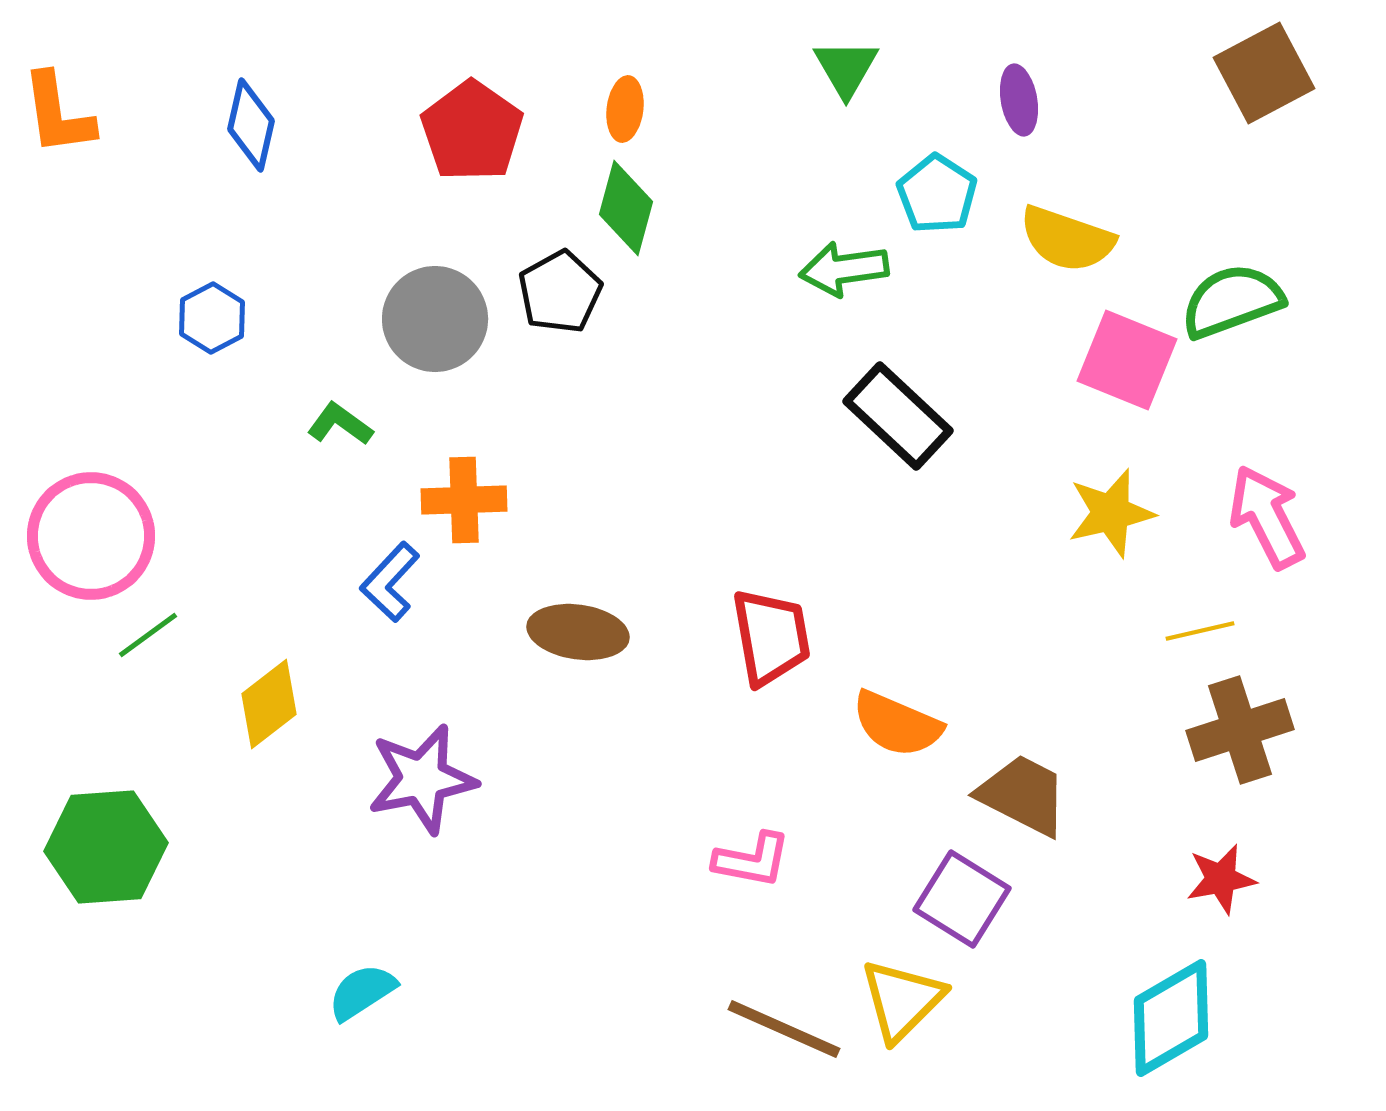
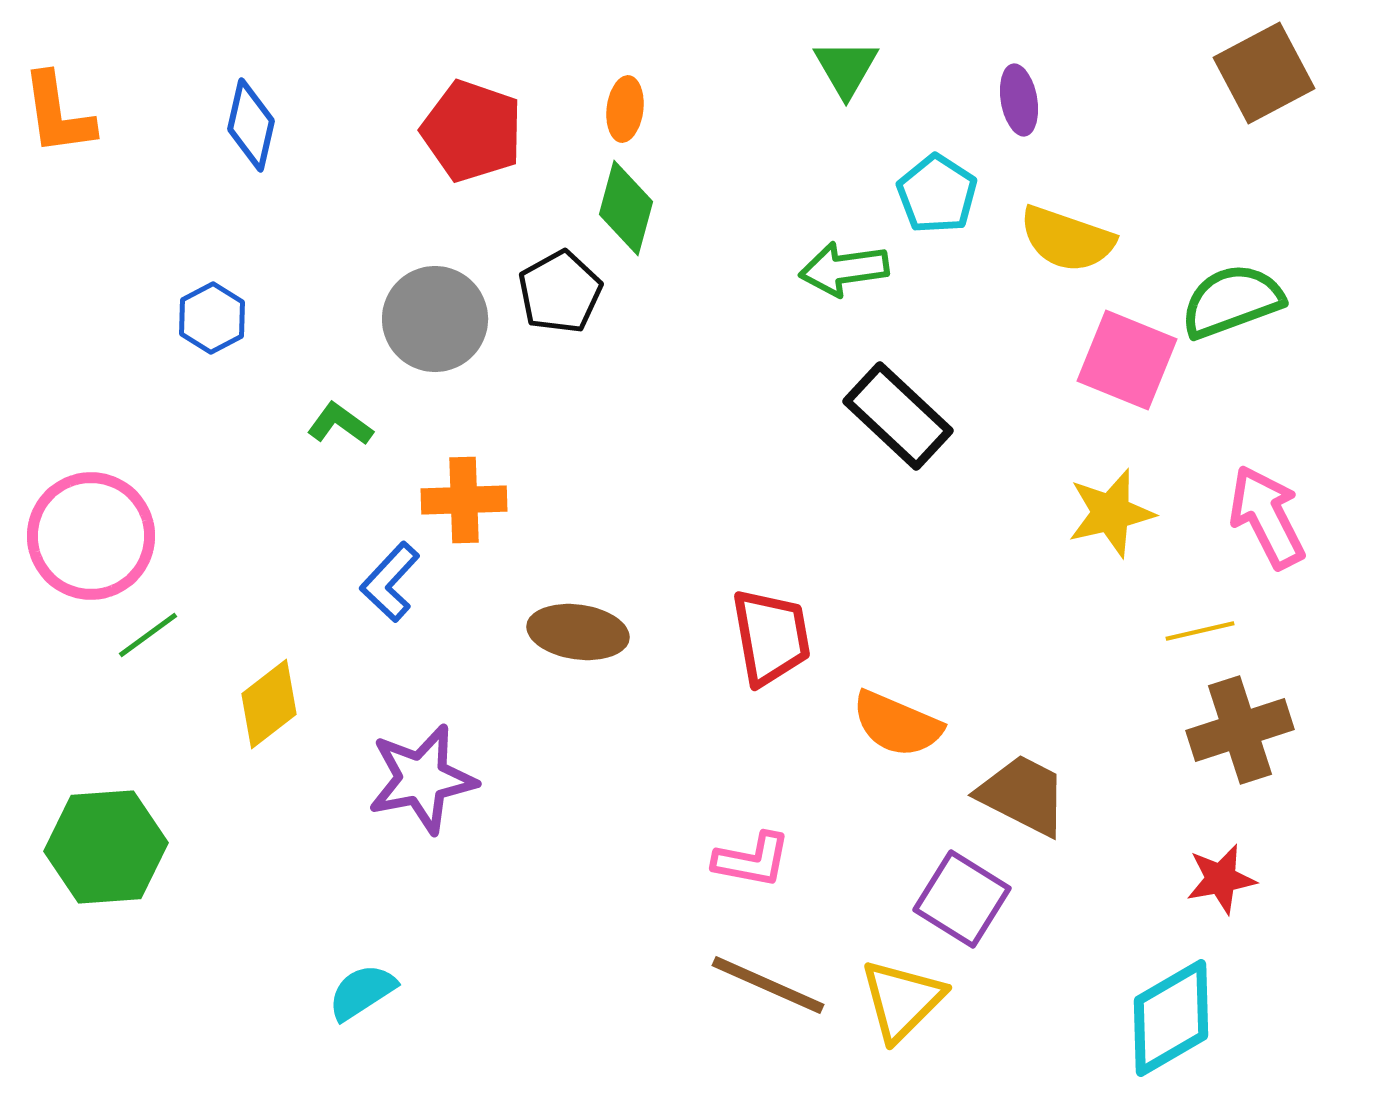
red pentagon: rotated 16 degrees counterclockwise
brown line: moved 16 px left, 44 px up
